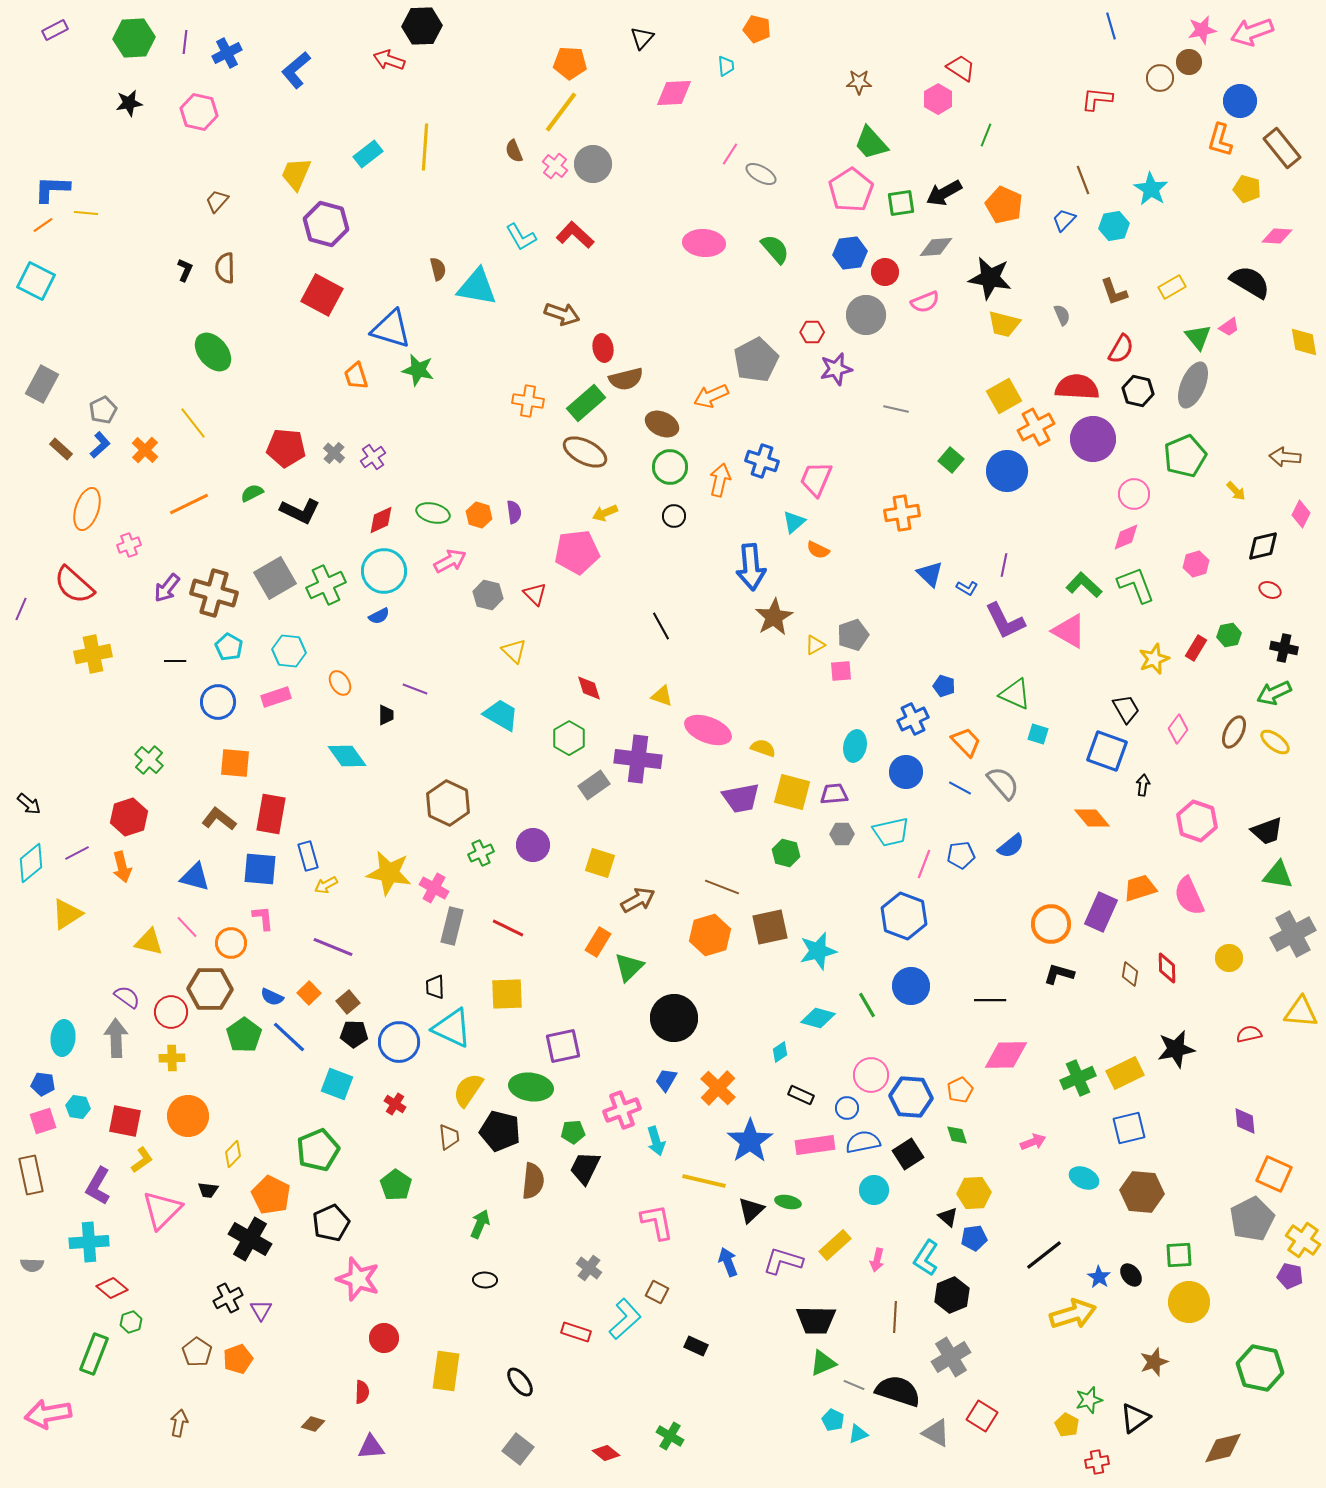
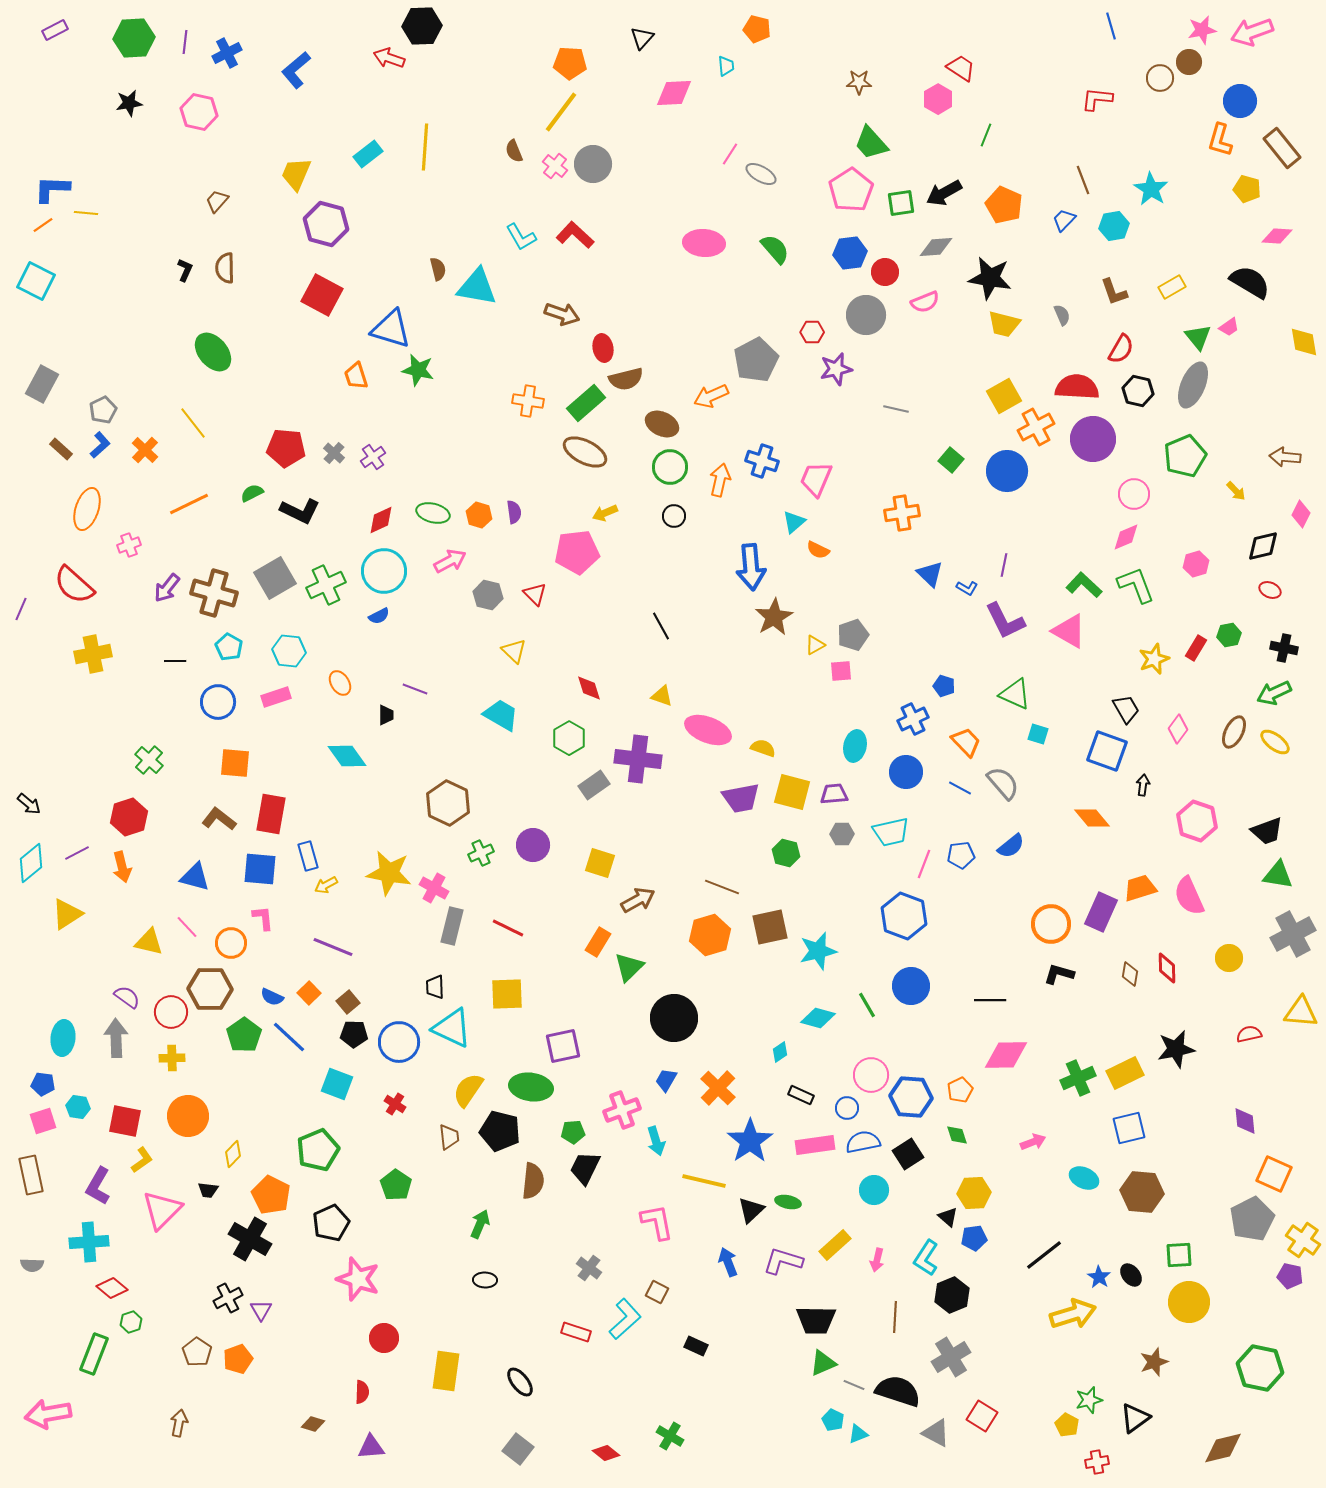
red arrow at (389, 60): moved 2 px up
